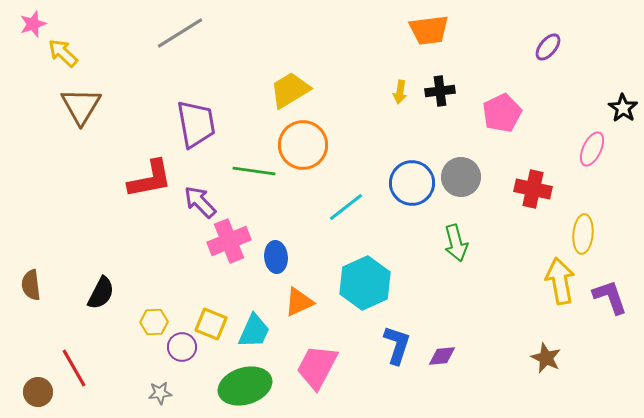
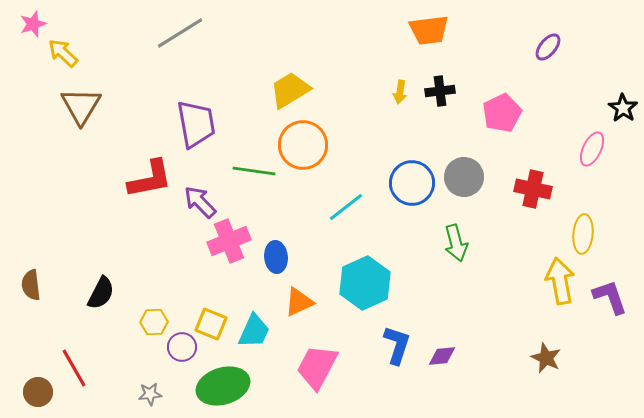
gray circle at (461, 177): moved 3 px right
green ellipse at (245, 386): moved 22 px left
gray star at (160, 393): moved 10 px left, 1 px down
